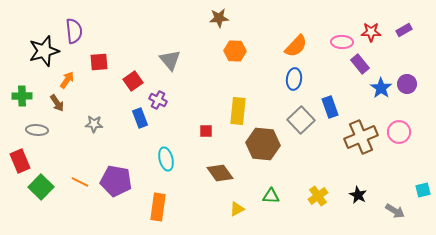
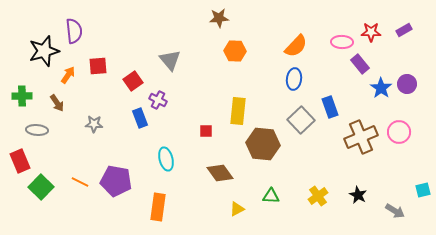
red square at (99, 62): moved 1 px left, 4 px down
orange arrow at (67, 80): moved 1 px right, 5 px up
